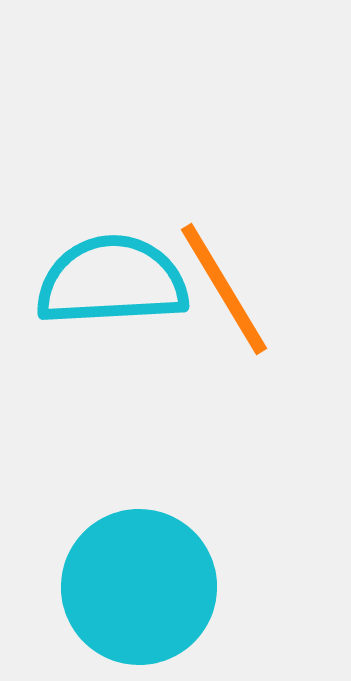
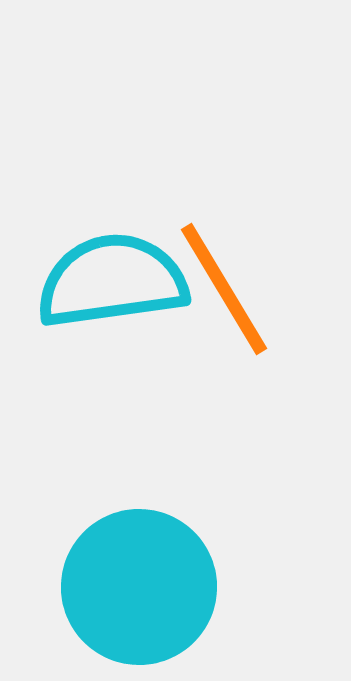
cyan semicircle: rotated 5 degrees counterclockwise
